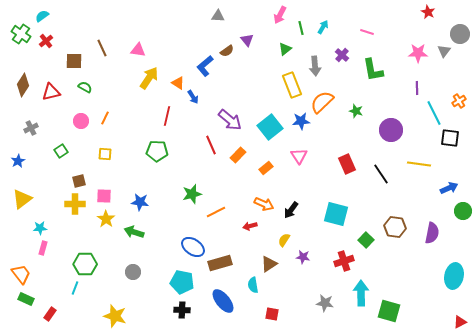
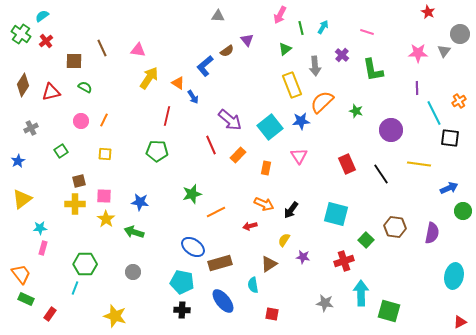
orange line at (105, 118): moved 1 px left, 2 px down
orange rectangle at (266, 168): rotated 40 degrees counterclockwise
